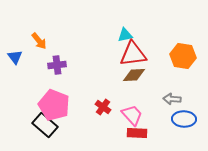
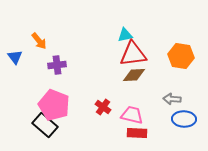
orange hexagon: moved 2 px left
pink trapezoid: rotated 35 degrees counterclockwise
